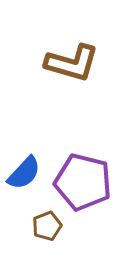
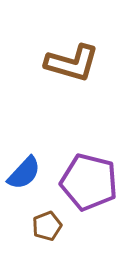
purple pentagon: moved 6 px right
